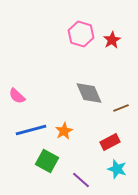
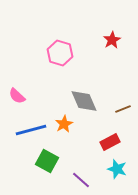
pink hexagon: moved 21 px left, 19 px down
gray diamond: moved 5 px left, 8 px down
brown line: moved 2 px right, 1 px down
orange star: moved 7 px up
